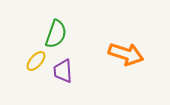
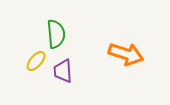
green semicircle: rotated 24 degrees counterclockwise
